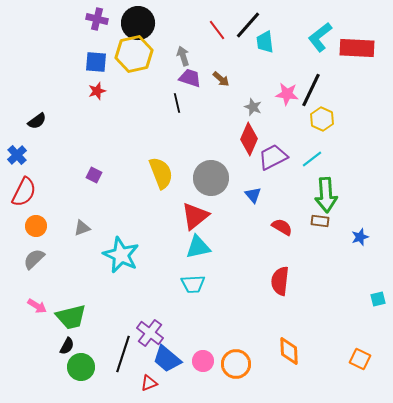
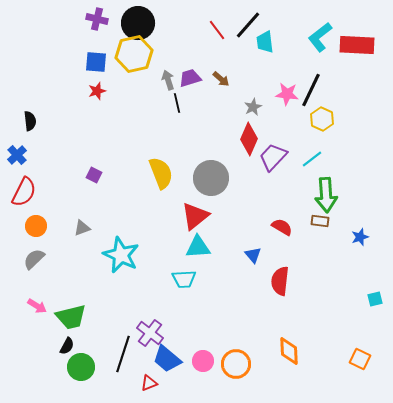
red rectangle at (357, 48): moved 3 px up
gray arrow at (183, 56): moved 15 px left, 24 px down
purple trapezoid at (190, 78): rotated 35 degrees counterclockwise
gray star at (253, 107): rotated 24 degrees clockwise
black semicircle at (37, 121): moved 7 px left; rotated 60 degrees counterclockwise
purple trapezoid at (273, 157): rotated 20 degrees counterclockwise
blue triangle at (253, 195): moved 60 px down
cyan triangle at (198, 247): rotated 8 degrees clockwise
cyan trapezoid at (193, 284): moved 9 px left, 5 px up
cyan square at (378, 299): moved 3 px left
